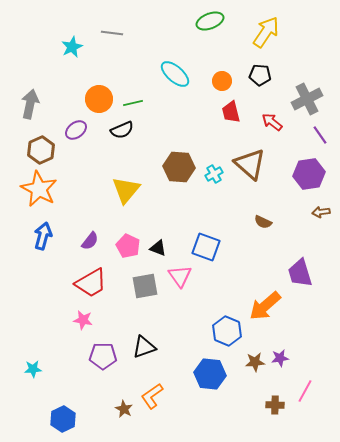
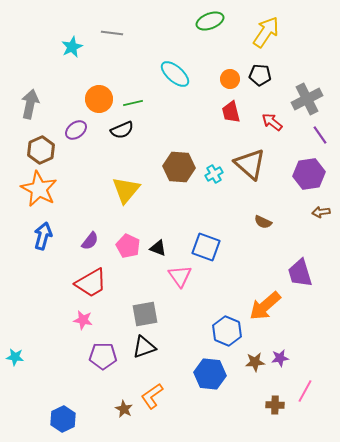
orange circle at (222, 81): moved 8 px right, 2 px up
gray square at (145, 286): moved 28 px down
cyan star at (33, 369): moved 18 px left, 12 px up; rotated 12 degrees clockwise
